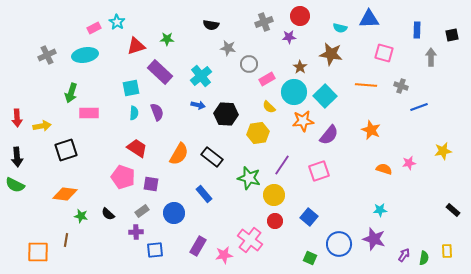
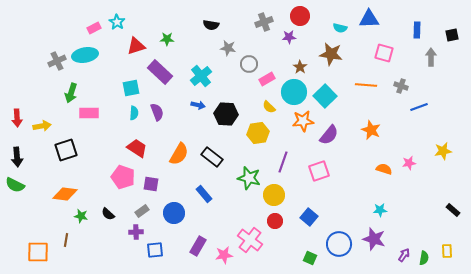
gray cross at (47, 55): moved 10 px right, 6 px down
purple line at (282, 165): moved 1 px right, 3 px up; rotated 15 degrees counterclockwise
